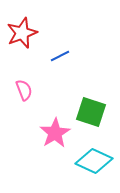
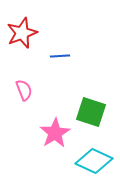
blue line: rotated 24 degrees clockwise
